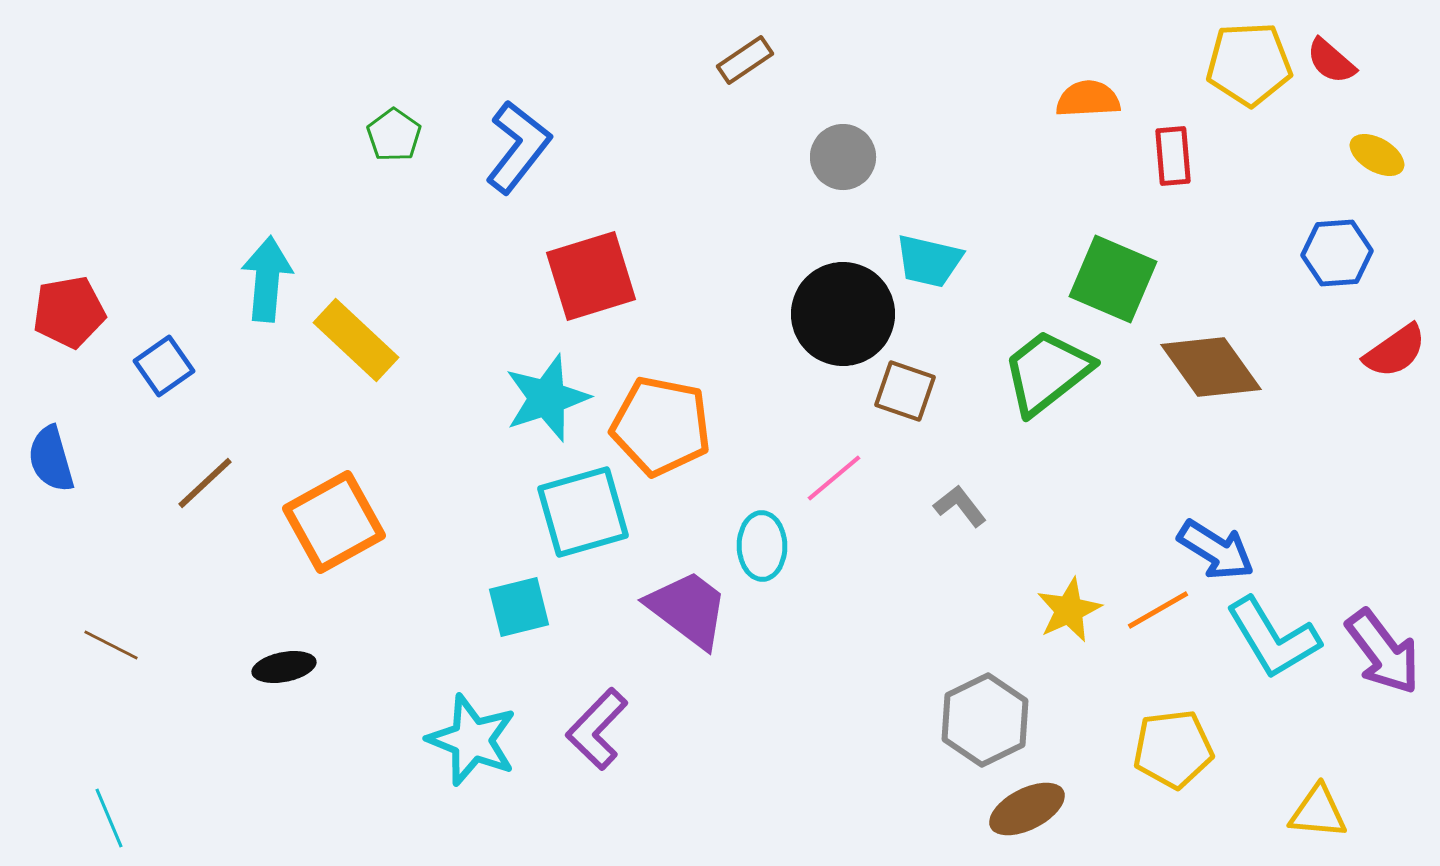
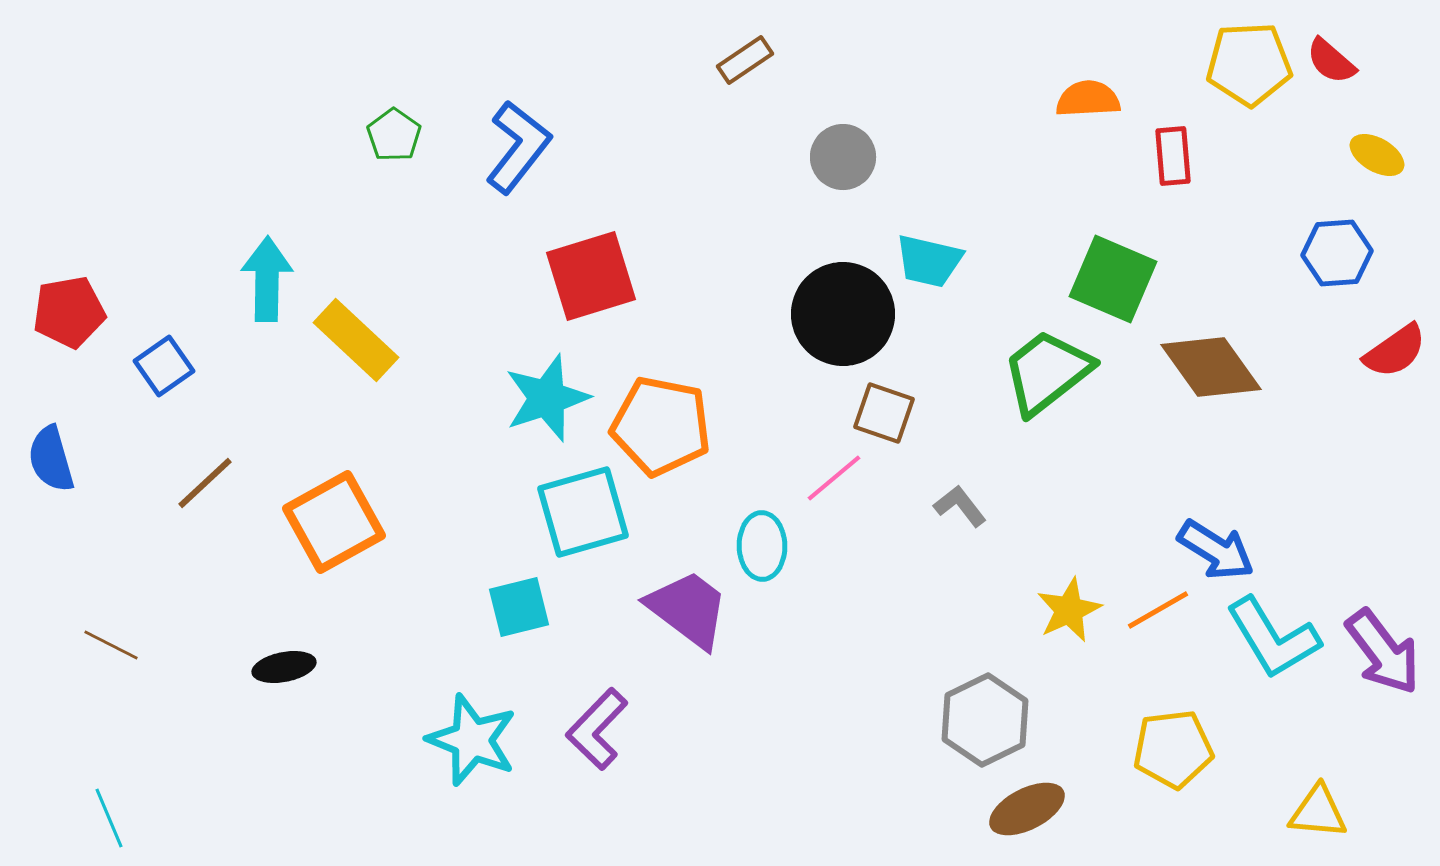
cyan arrow at (267, 279): rotated 4 degrees counterclockwise
brown square at (905, 391): moved 21 px left, 22 px down
